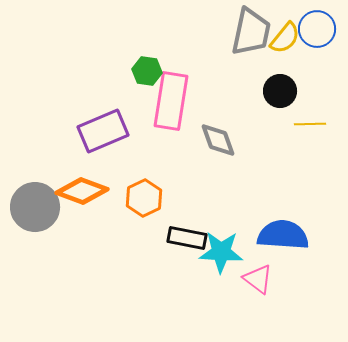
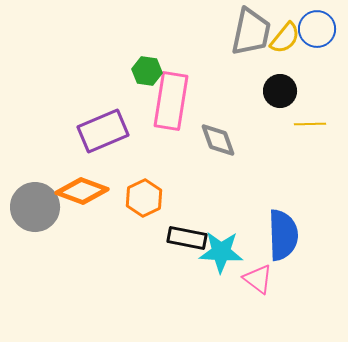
blue semicircle: rotated 84 degrees clockwise
